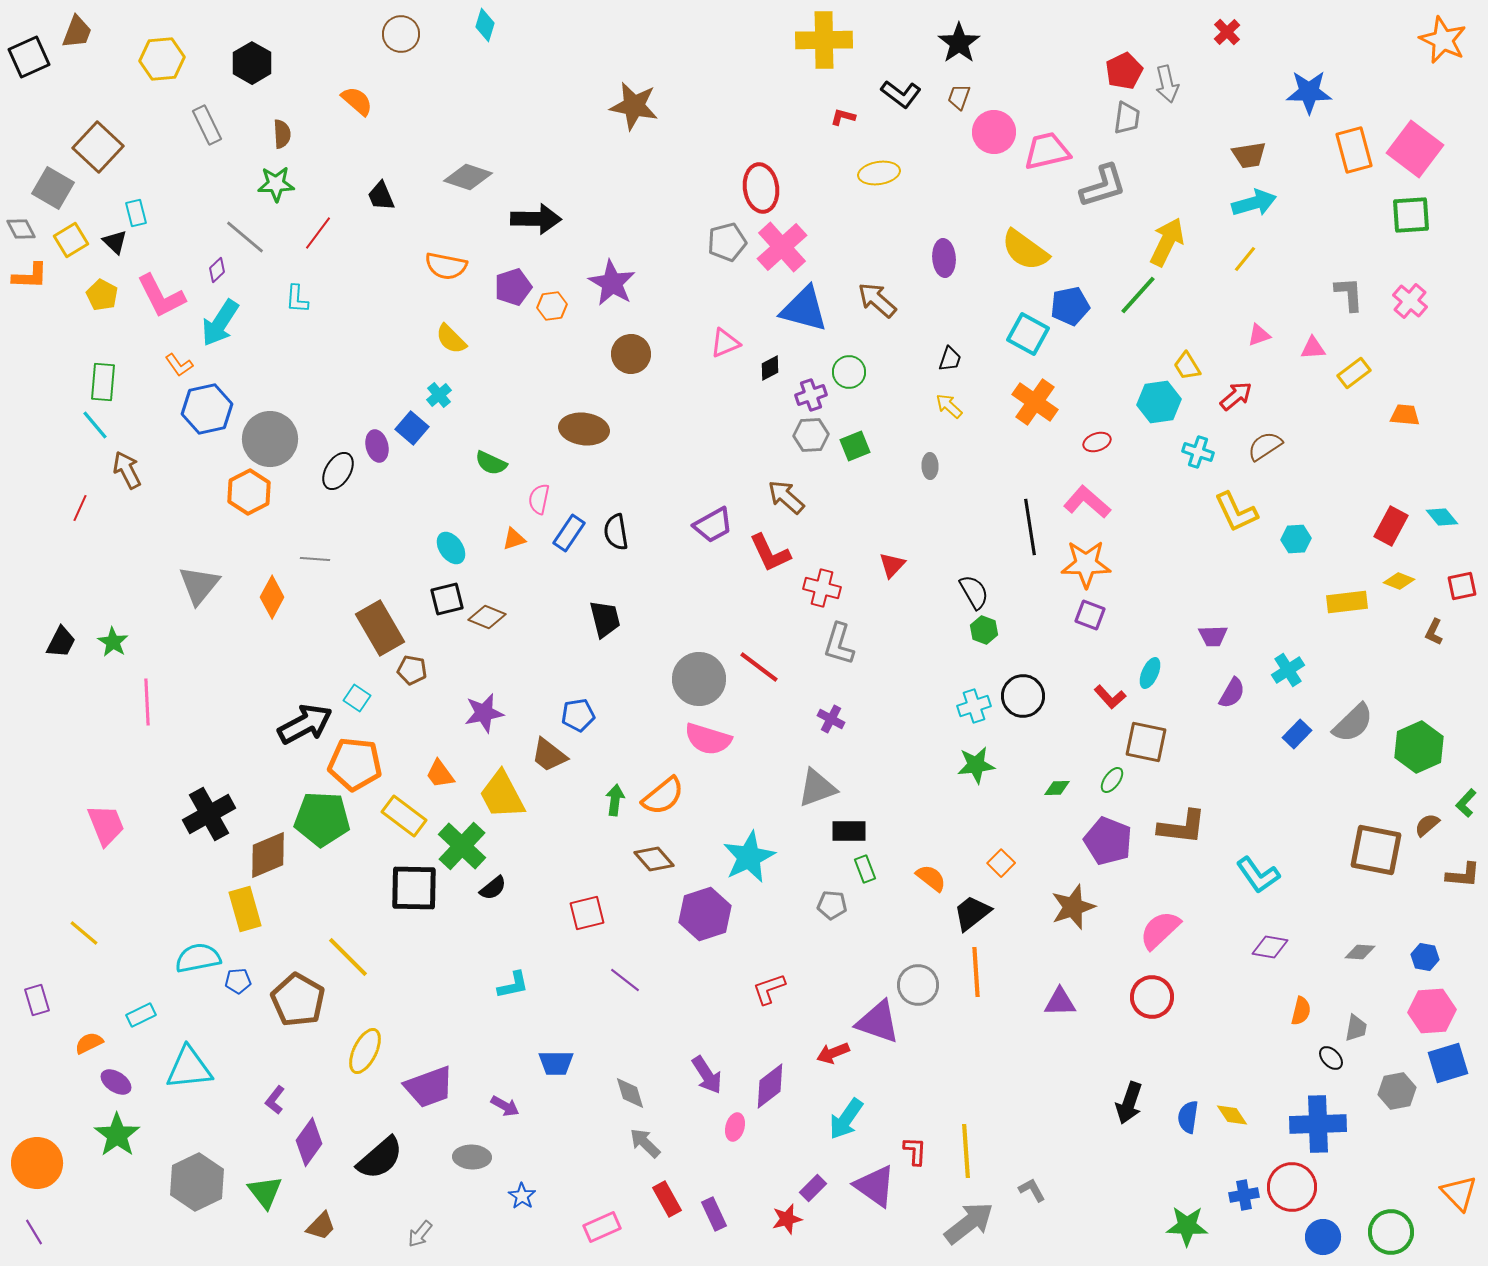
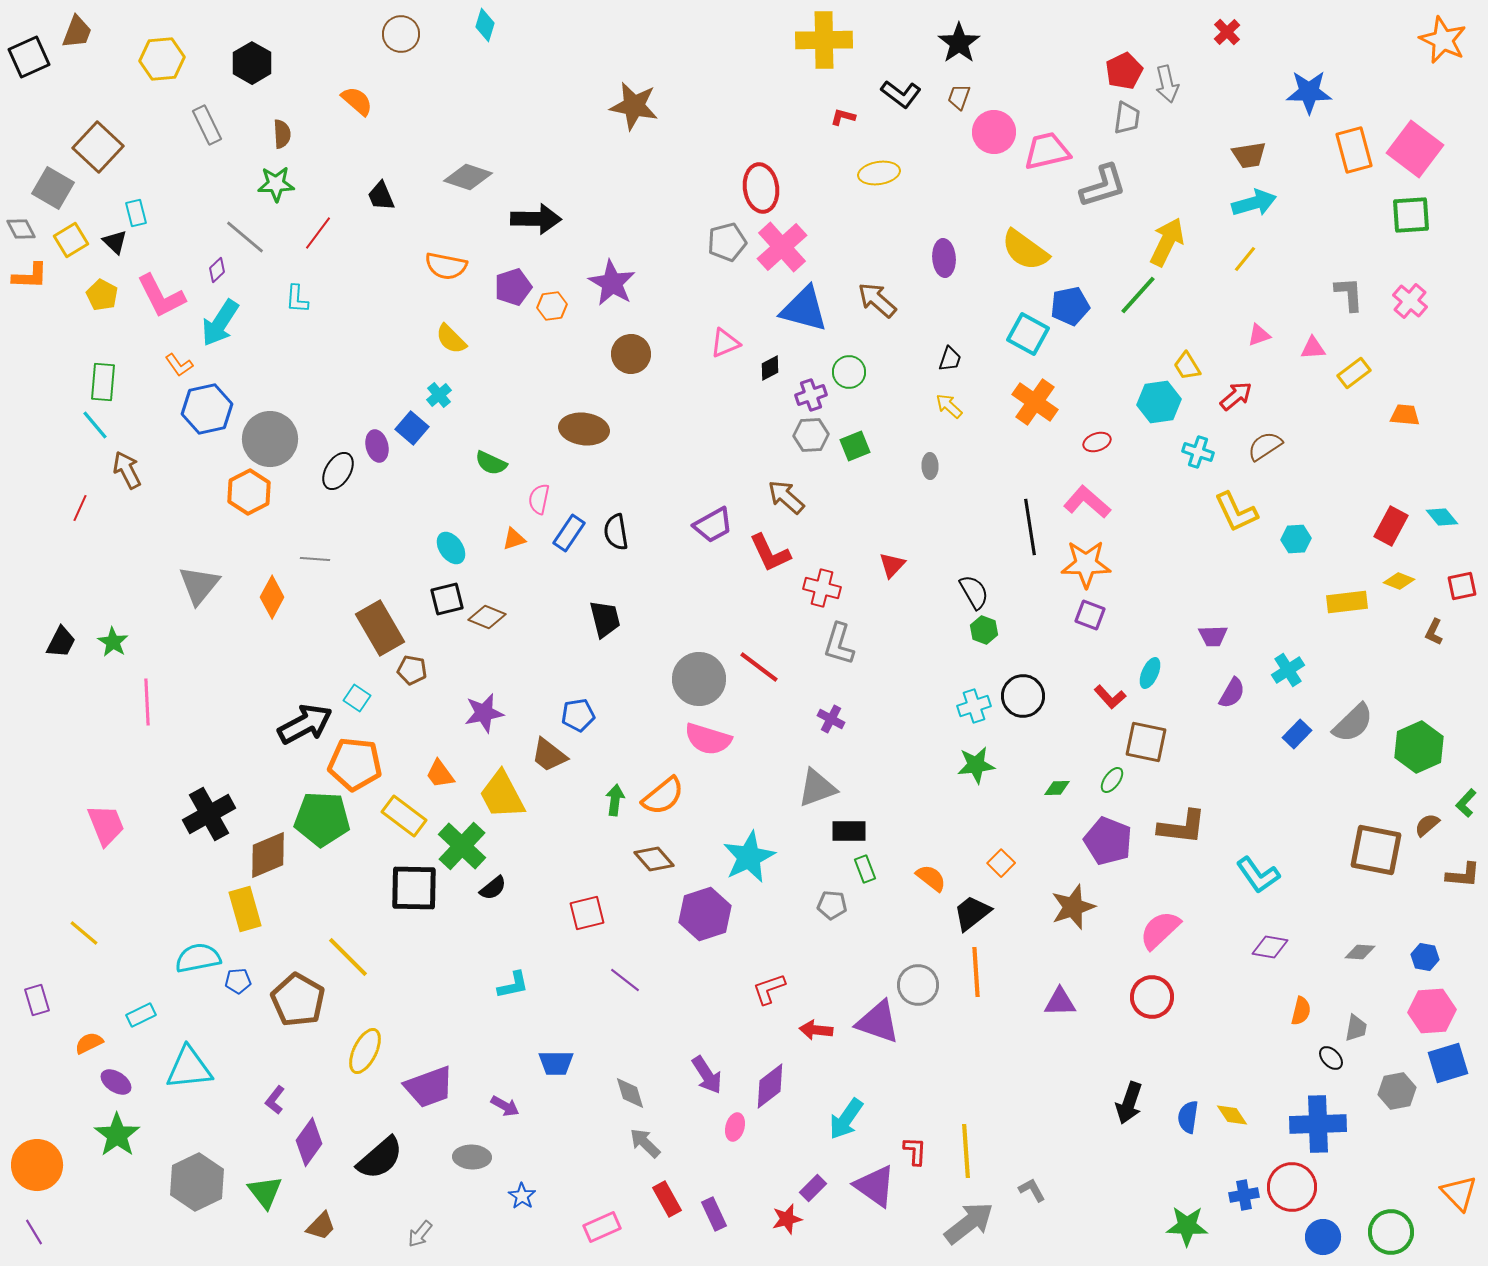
red arrow at (833, 1053): moved 17 px left, 23 px up; rotated 28 degrees clockwise
orange circle at (37, 1163): moved 2 px down
